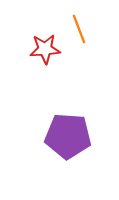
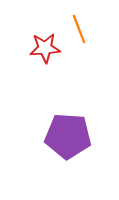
red star: moved 1 px up
